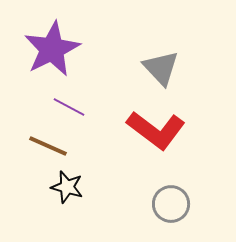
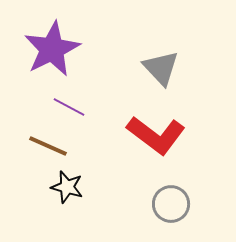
red L-shape: moved 5 px down
